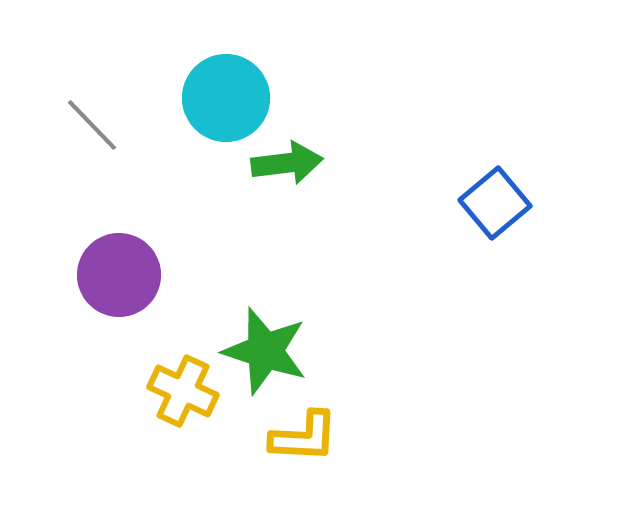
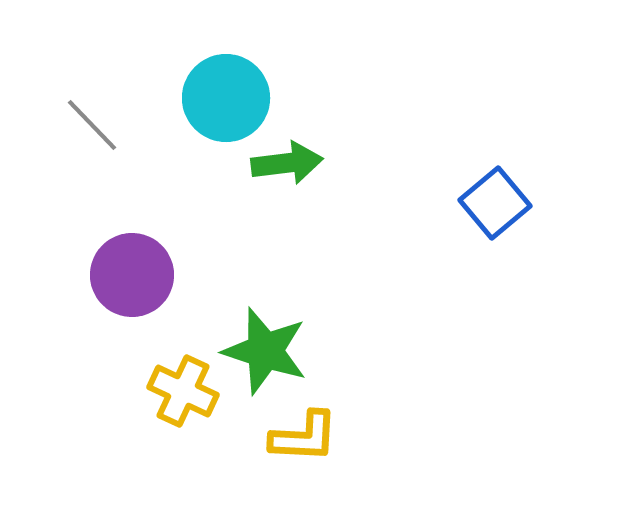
purple circle: moved 13 px right
